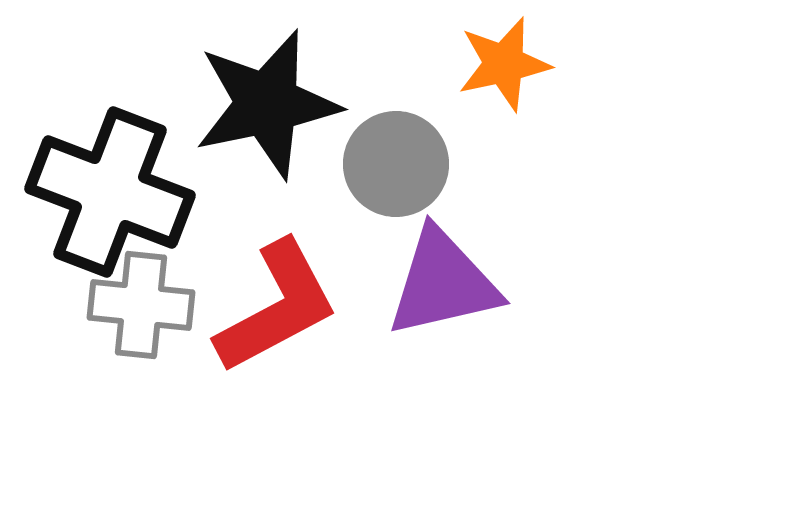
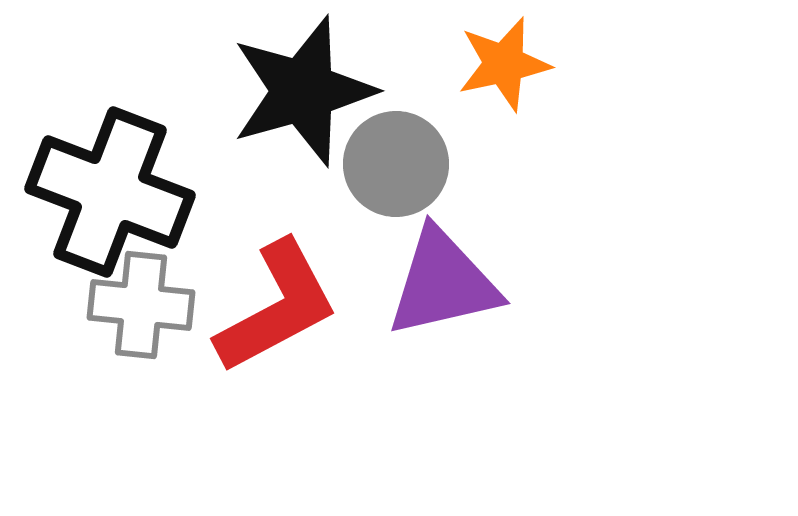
black star: moved 36 px right, 13 px up; rotated 4 degrees counterclockwise
